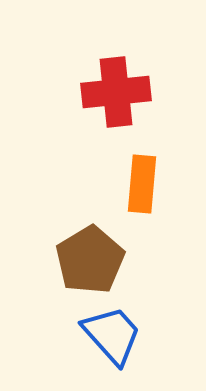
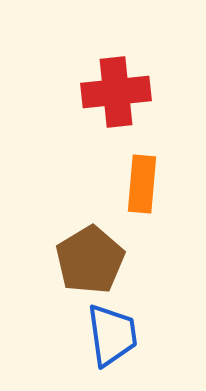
blue trapezoid: rotated 34 degrees clockwise
